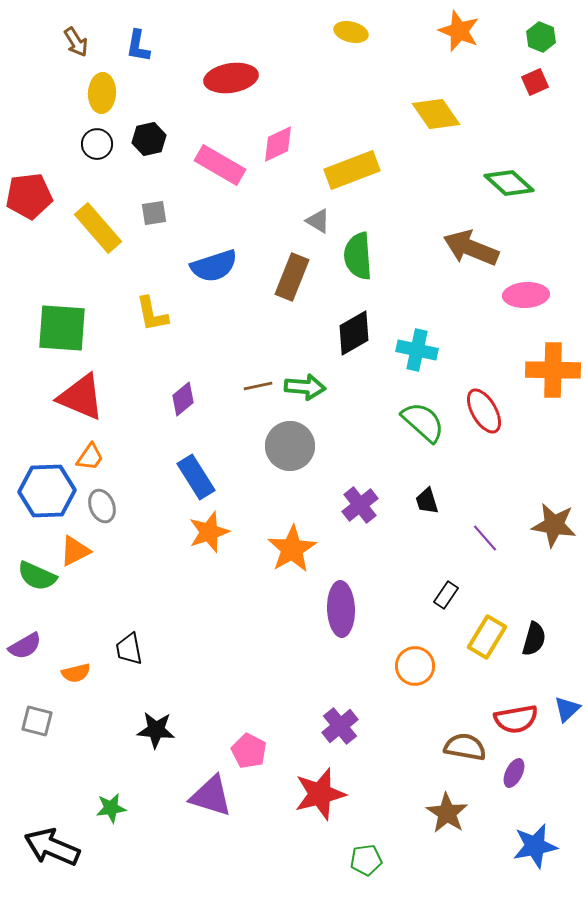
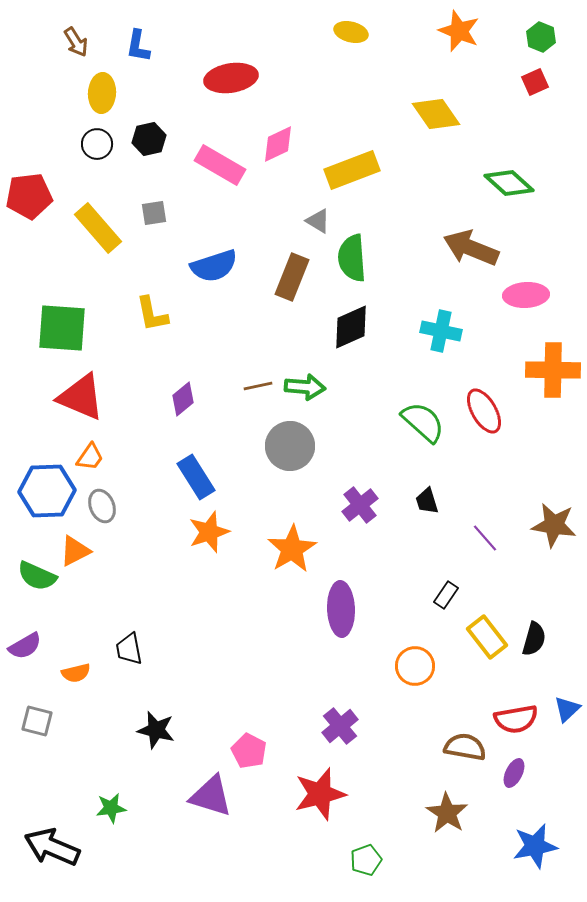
green semicircle at (358, 256): moved 6 px left, 2 px down
black diamond at (354, 333): moved 3 px left, 6 px up; rotated 6 degrees clockwise
cyan cross at (417, 350): moved 24 px right, 19 px up
yellow rectangle at (487, 637): rotated 69 degrees counterclockwise
black star at (156, 730): rotated 9 degrees clockwise
green pentagon at (366, 860): rotated 12 degrees counterclockwise
